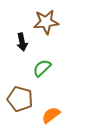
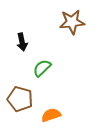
brown star: moved 26 px right
orange semicircle: rotated 18 degrees clockwise
